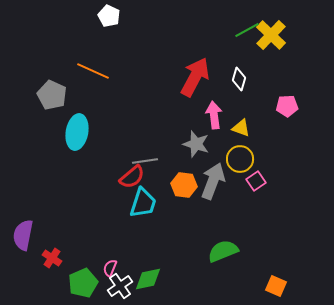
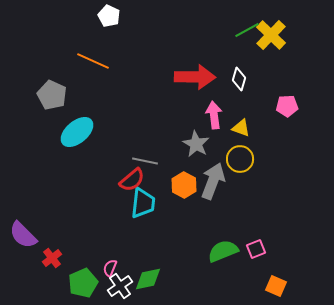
orange line: moved 10 px up
red arrow: rotated 63 degrees clockwise
cyan ellipse: rotated 40 degrees clockwise
gray star: rotated 12 degrees clockwise
gray line: rotated 20 degrees clockwise
red semicircle: moved 3 px down
pink square: moved 68 px down; rotated 12 degrees clockwise
orange hexagon: rotated 20 degrees clockwise
cyan trapezoid: rotated 12 degrees counterclockwise
purple semicircle: rotated 56 degrees counterclockwise
red cross: rotated 18 degrees clockwise
